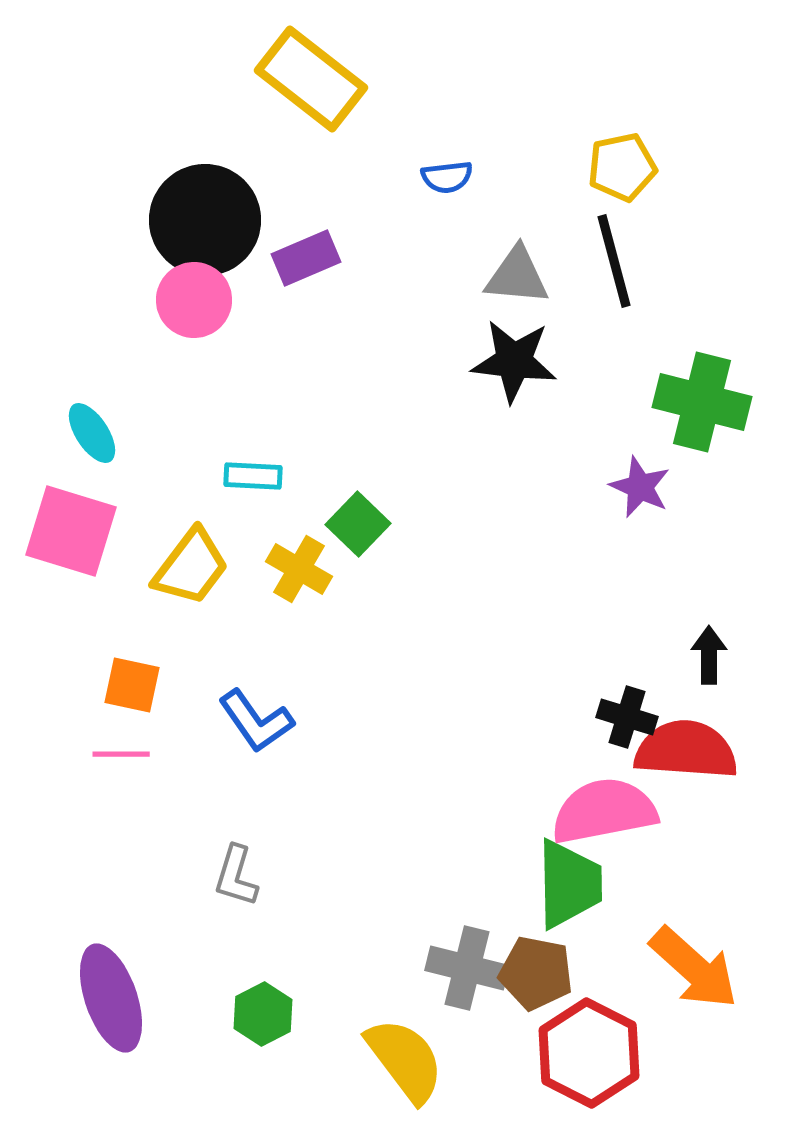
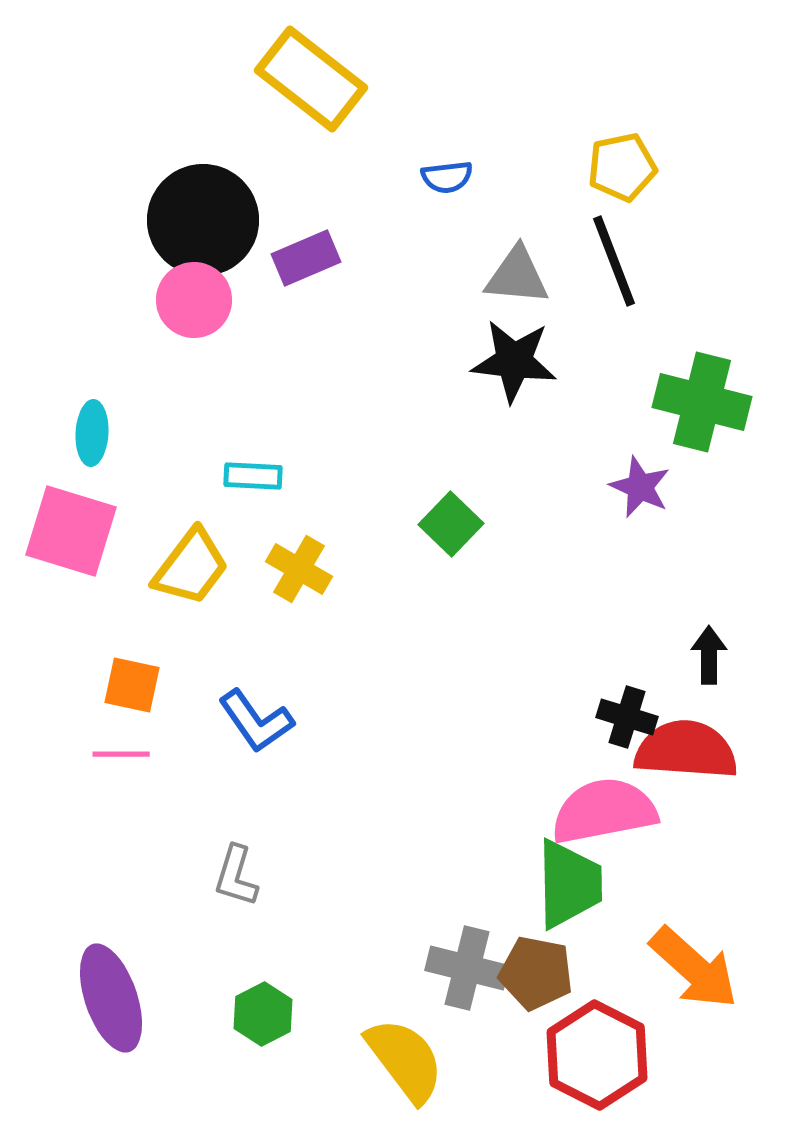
black circle: moved 2 px left
black line: rotated 6 degrees counterclockwise
cyan ellipse: rotated 36 degrees clockwise
green square: moved 93 px right
red hexagon: moved 8 px right, 2 px down
